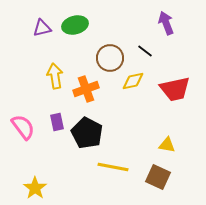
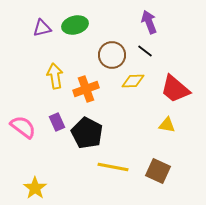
purple arrow: moved 17 px left, 1 px up
brown circle: moved 2 px right, 3 px up
yellow diamond: rotated 10 degrees clockwise
red trapezoid: rotated 52 degrees clockwise
purple rectangle: rotated 12 degrees counterclockwise
pink semicircle: rotated 16 degrees counterclockwise
yellow triangle: moved 20 px up
brown square: moved 6 px up
